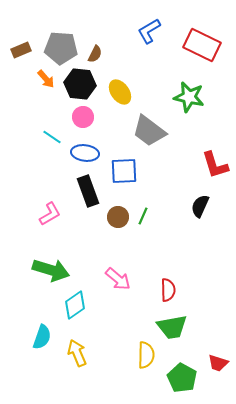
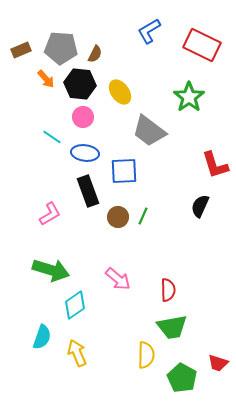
green star: rotated 24 degrees clockwise
